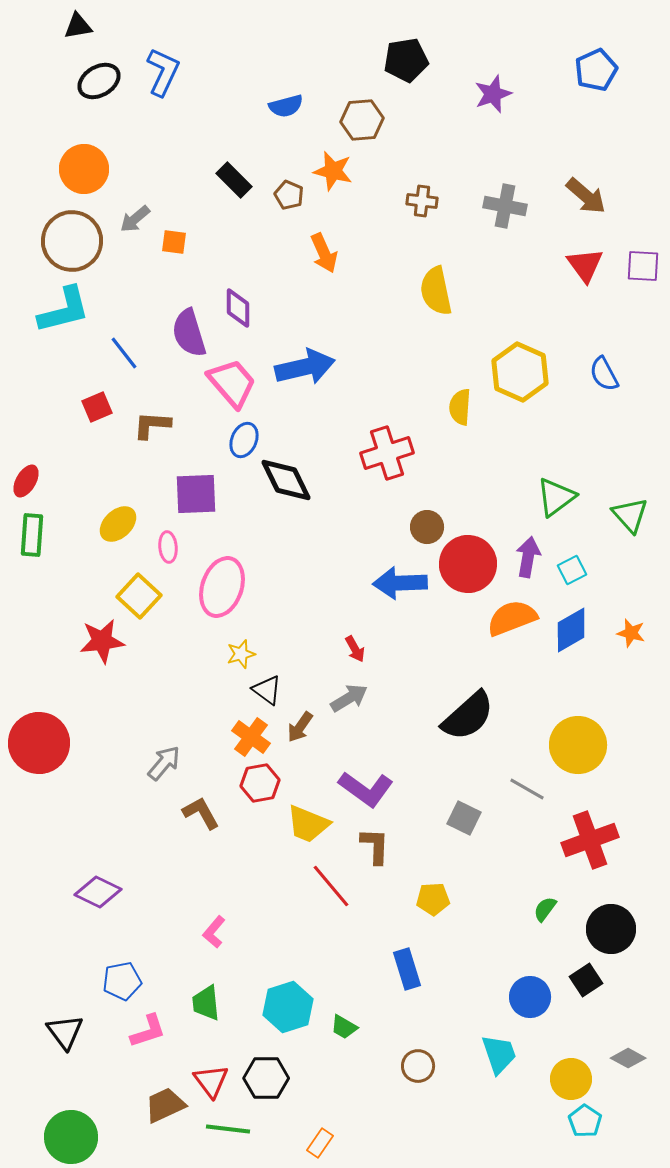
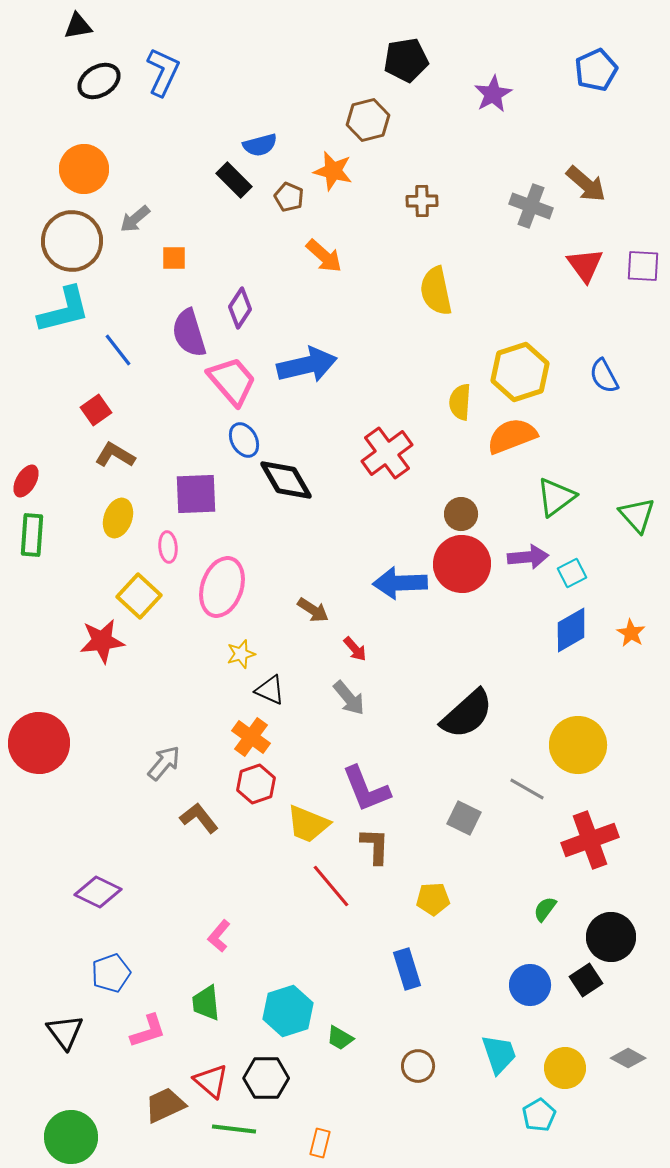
purple star at (493, 94): rotated 9 degrees counterclockwise
blue semicircle at (286, 106): moved 26 px left, 39 px down
brown hexagon at (362, 120): moved 6 px right; rotated 9 degrees counterclockwise
brown pentagon at (289, 195): moved 2 px down
brown arrow at (586, 196): moved 12 px up
brown cross at (422, 201): rotated 8 degrees counterclockwise
gray cross at (505, 206): moved 26 px right; rotated 9 degrees clockwise
orange square at (174, 242): moved 16 px down; rotated 8 degrees counterclockwise
orange arrow at (324, 253): moved 3 px down; rotated 24 degrees counterclockwise
purple diamond at (238, 308): moved 2 px right; rotated 33 degrees clockwise
blue line at (124, 353): moved 6 px left, 3 px up
blue arrow at (305, 367): moved 2 px right, 2 px up
yellow hexagon at (520, 372): rotated 18 degrees clockwise
blue semicircle at (604, 374): moved 2 px down
pink trapezoid at (232, 383): moved 2 px up
red square at (97, 407): moved 1 px left, 3 px down; rotated 12 degrees counterclockwise
yellow semicircle at (460, 407): moved 5 px up
brown L-shape at (152, 425): moved 37 px left, 30 px down; rotated 27 degrees clockwise
blue ellipse at (244, 440): rotated 52 degrees counterclockwise
red cross at (387, 453): rotated 18 degrees counterclockwise
black diamond at (286, 480): rotated 4 degrees counterclockwise
green triangle at (630, 515): moved 7 px right
yellow ellipse at (118, 524): moved 6 px up; rotated 27 degrees counterclockwise
brown circle at (427, 527): moved 34 px right, 13 px up
purple arrow at (528, 557): rotated 75 degrees clockwise
red circle at (468, 564): moved 6 px left
cyan square at (572, 570): moved 3 px down
orange semicircle at (512, 618): moved 182 px up
orange star at (631, 633): rotated 16 degrees clockwise
red arrow at (355, 649): rotated 12 degrees counterclockwise
black triangle at (267, 690): moved 3 px right; rotated 12 degrees counterclockwise
gray arrow at (349, 698): rotated 81 degrees clockwise
black semicircle at (468, 716): moved 1 px left, 2 px up
brown arrow at (300, 727): moved 13 px right, 117 px up; rotated 92 degrees counterclockwise
red hexagon at (260, 783): moved 4 px left, 1 px down; rotated 9 degrees counterclockwise
purple L-shape at (366, 789): rotated 32 degrees clockwise
brown L-shape at (201, 813): moved 2 px left, 5 px down; rotated 9 degrees counterclockwise
black circle at (611, 929): moved 8 px down
pink L-shape at (214, 932): moved 5 px right, 4 px down
blue pentagon at (122, 981): moved 11 px left, 8 px up; rotated 9 degrees counterclockwise
blue circle at (530, 997): moved 12 px up
cyan hexagon at (288, 1007): moved 4 px down
green trapezoid at (344, 1027): moved 4 px left, 11 px down
yellow circle at (571, 1079): moved 6 px left, 11 px up
red triangle at (211, 1081): rotated 12 degrees counterclockwise
cyan pentagon at (585, 1121): moved 46 px left, 6 px up; rotated 8 degrees clockwise
green line at (228, 1129): moved 6 px right
orange rectangle at (320, 1143): rotated 20 degrees counterclockwise
